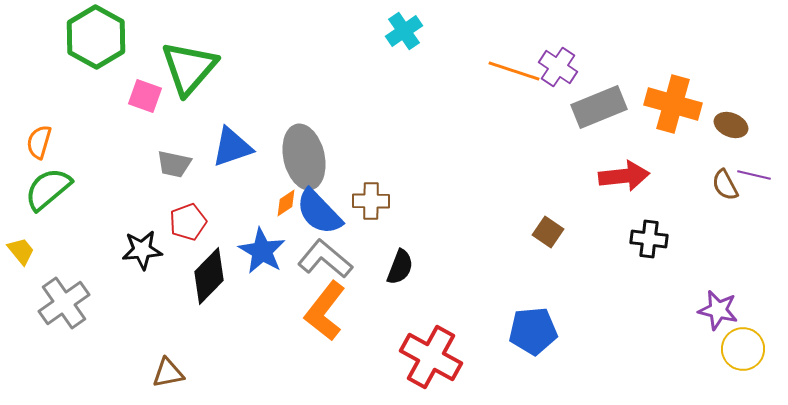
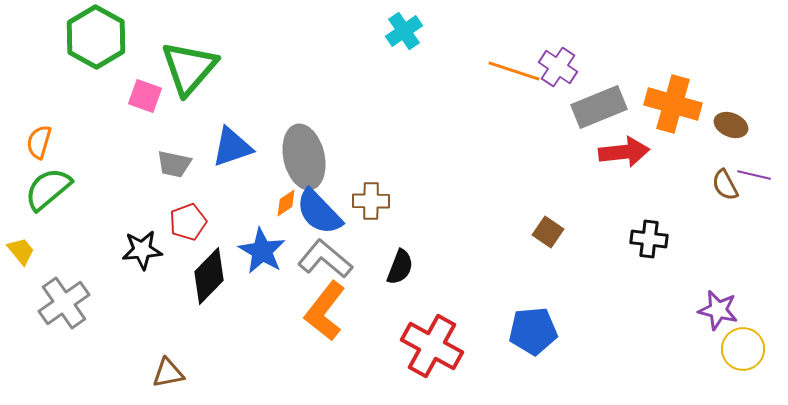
red arrow: moved 24 px up
red cross: moved 1 px right, 11 px up
